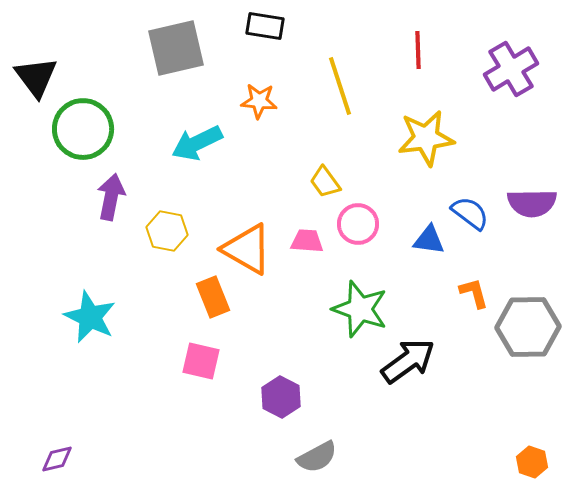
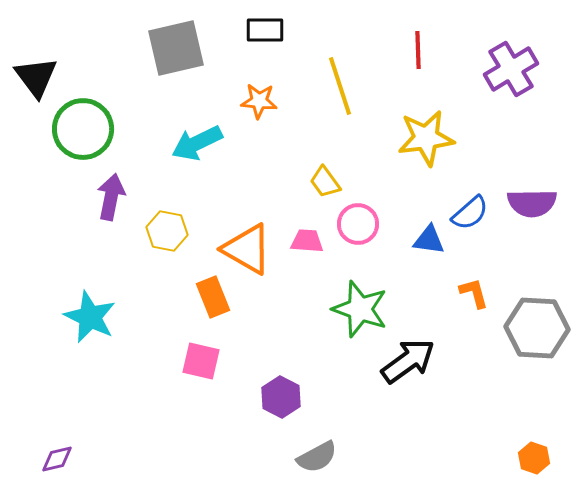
black rectangle: moved 4 px down; rotated 9 degrees counterclockwise
blue semicircle: rotated 102 degrees clockwise
gray hexagon: moved 9 px right, 1 px down; rotated 4 degrees clockwise
orange hexagon: moved 2 px right, 4 px up
